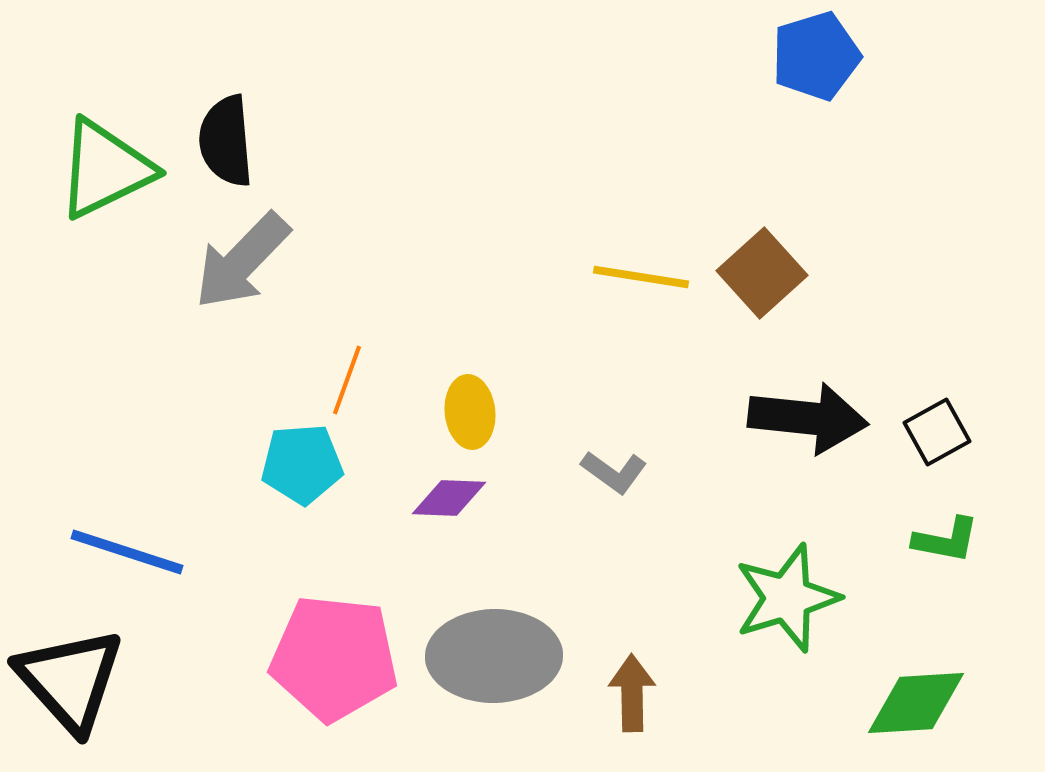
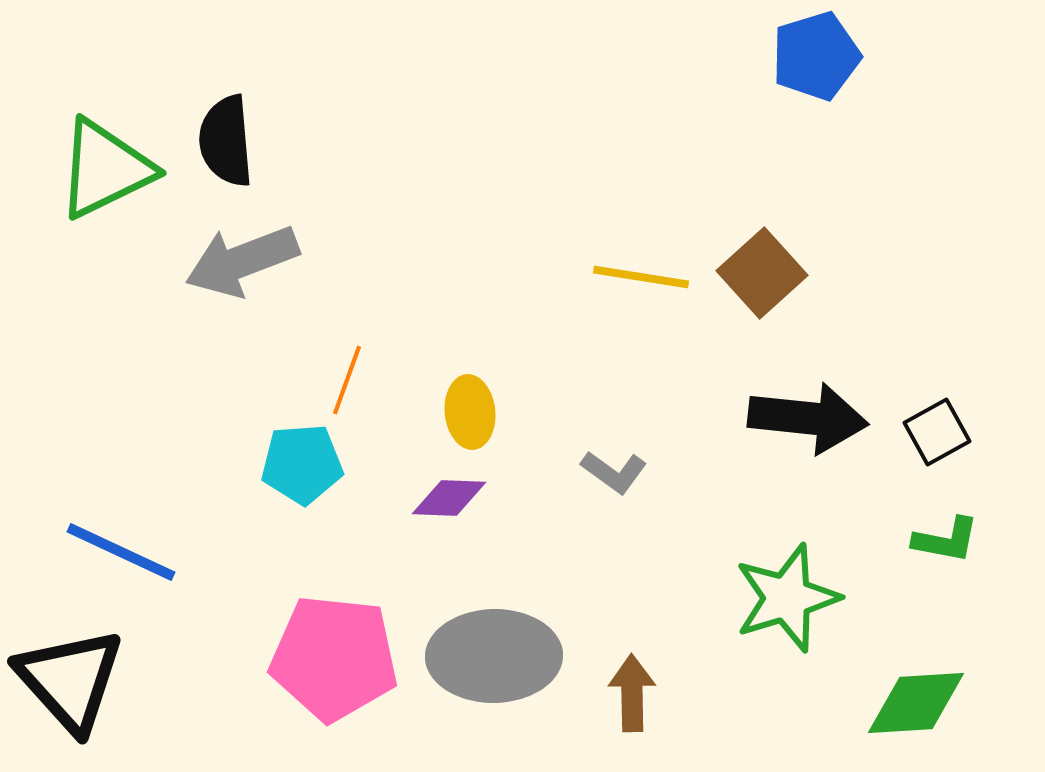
gray arrow: rotated 25 degrees clockwise
blue line: moved 6 px left; rotated 7 degrees clockwise
